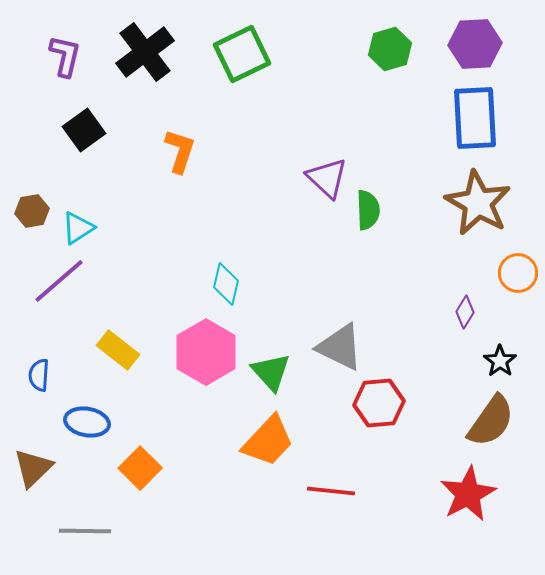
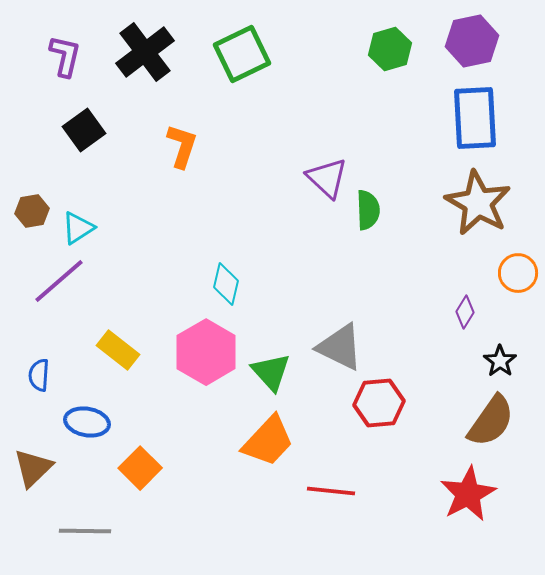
purple hexagon: moved 3 px left, 3 px up; rotated 9 degrees counterclockwise
orange L-shape: moved 2 px right, 5 px up
